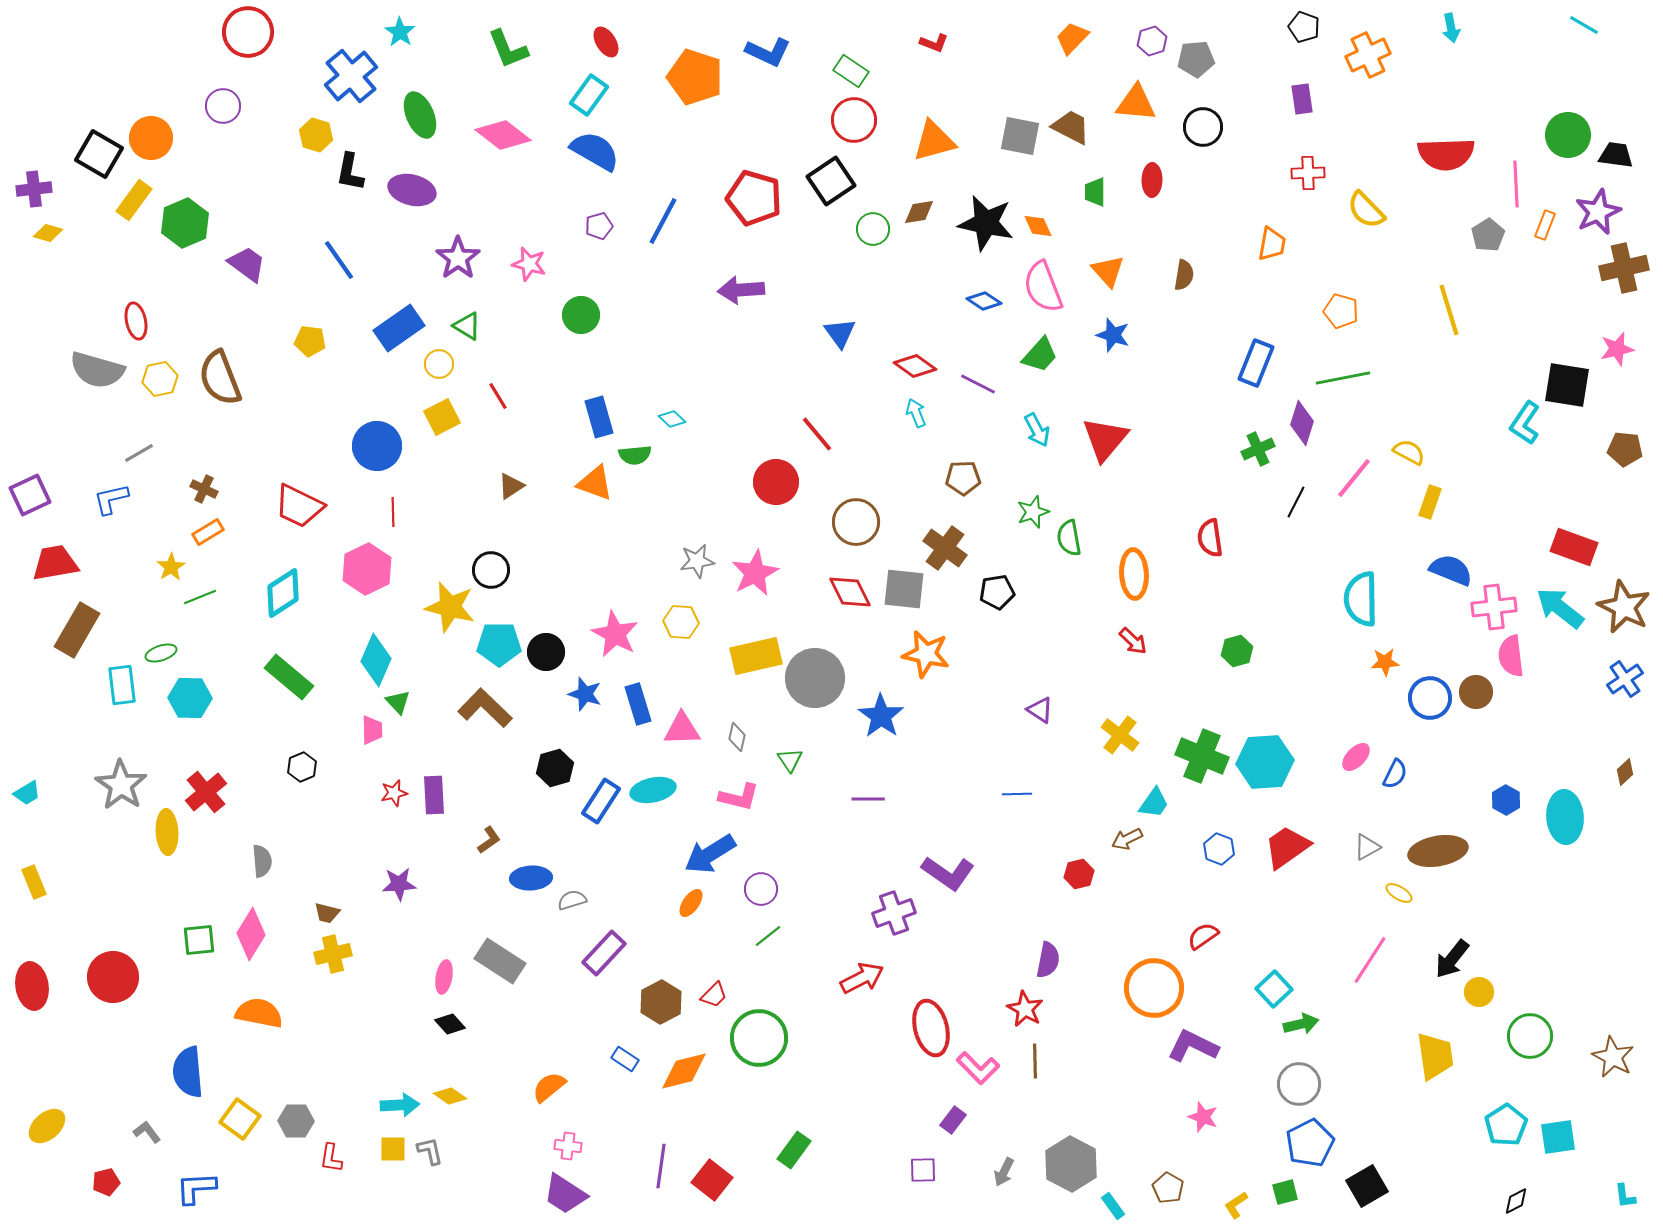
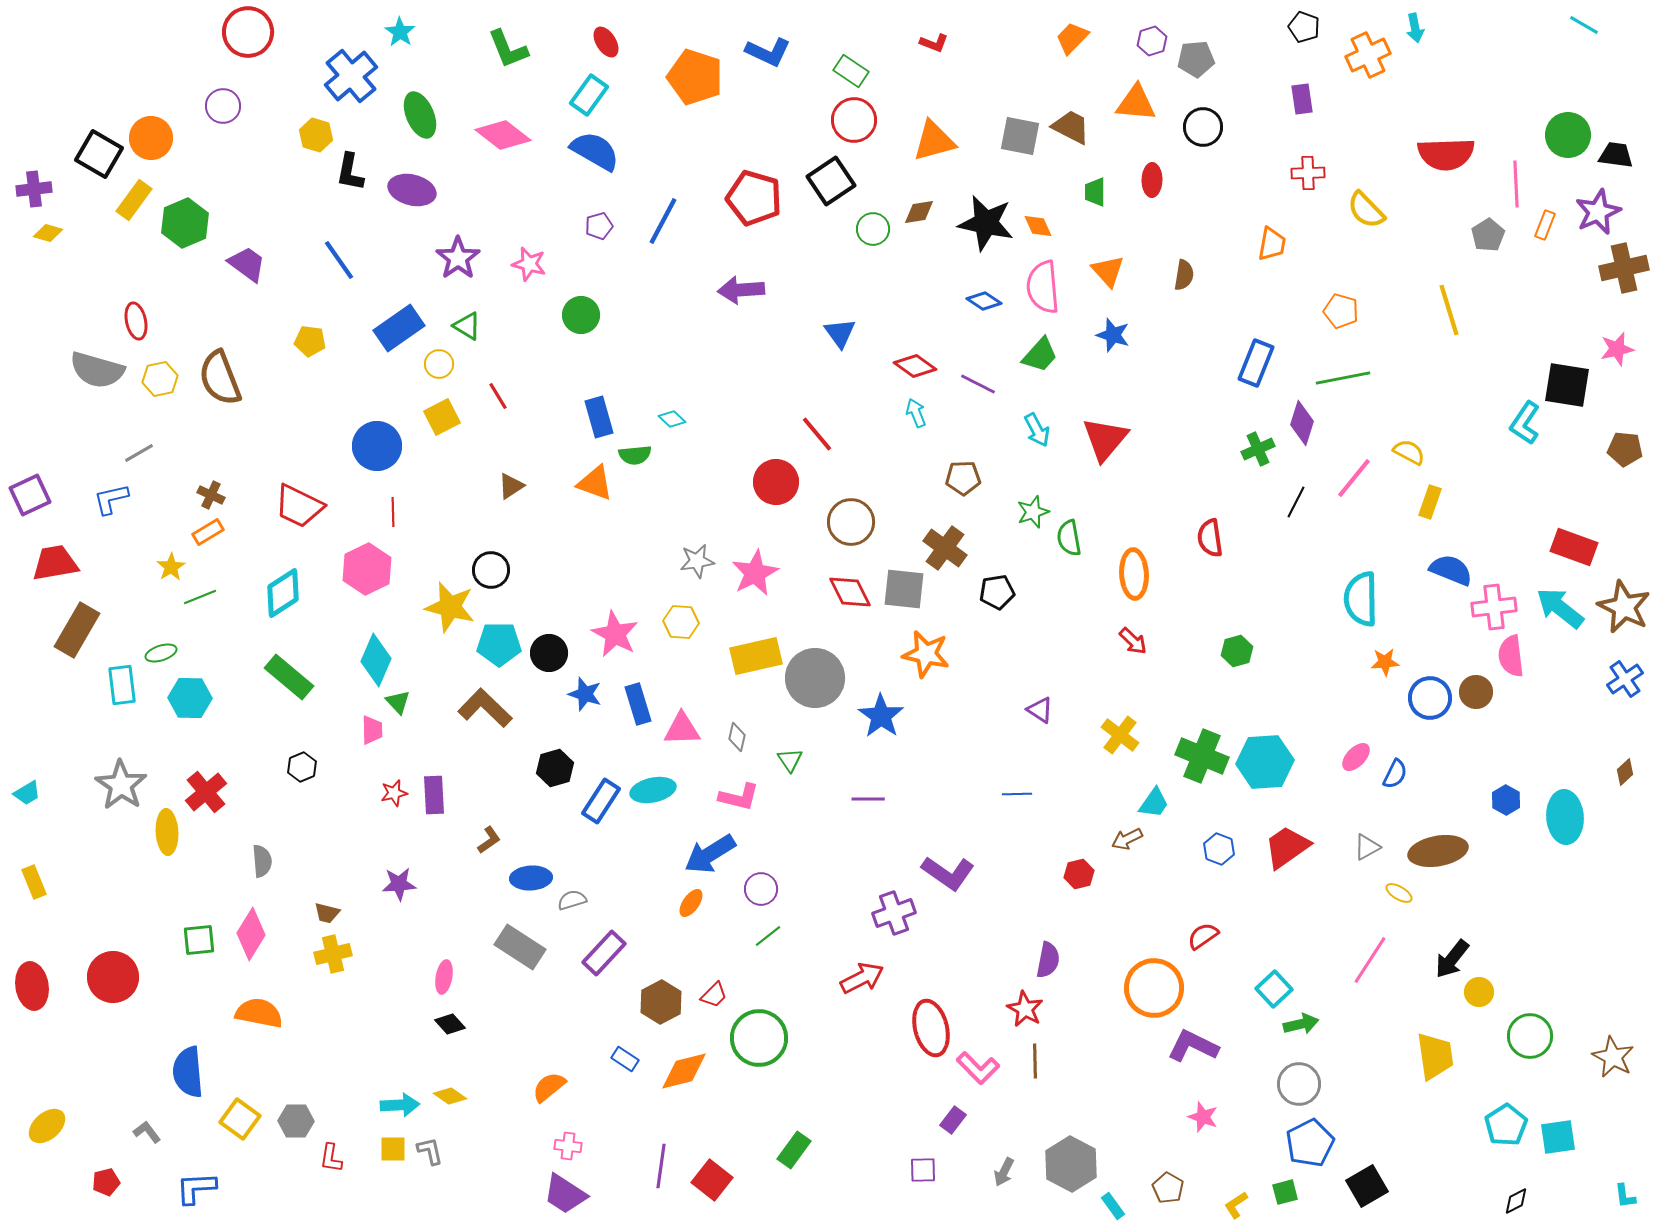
cyan arrow at (1451, 28): moved 36 px left
pink semicircle at (1043, 287): rotated 16 degrees clockwise
brown cross at (204, 489): moved 7 px right, 6 px down
brown circle at (856, 522): moved 5 px left
black circle at (546, 652): moved 3 px right, 1 px down
gray rectangle at (500, 961): moved 20 px right, 14 px up
